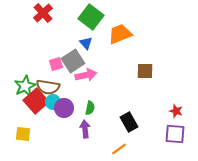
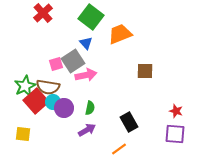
purple arrow: moved 2 px right, 1 px down; rotated 66 degrees clockwise
